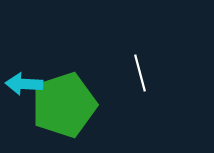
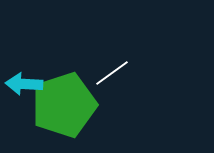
white line: moved 28 px left; rotated 69 degrees clockwise
